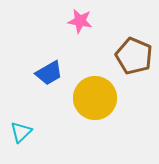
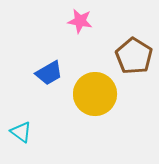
brown pentagon: rotated 9 degrees clockwise
yellow circle: moved 4 px up
cyan triangle: rotated 40 degrees counterclockwise
